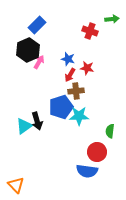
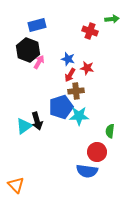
blue rectangle: rotated 30 degrees clockwise
black hexagon: rotated 15 degrees counterclockwise
